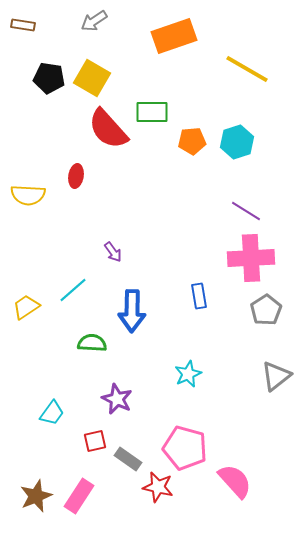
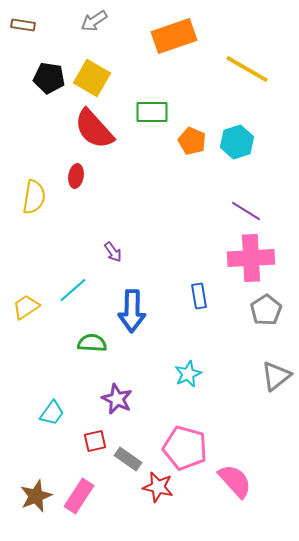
red semicircle: moved 14 px left
orange pentagon: rotated 28 degrees clockwise
yellow semicircle: moved 6 px right, 2 px down; rotated 84 degrees counterclockwise
